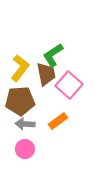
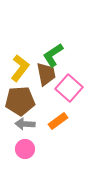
pink square: moved 3 px down
